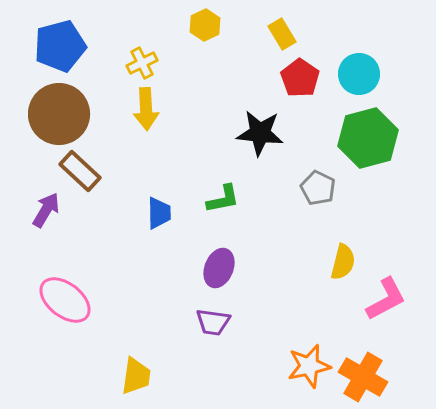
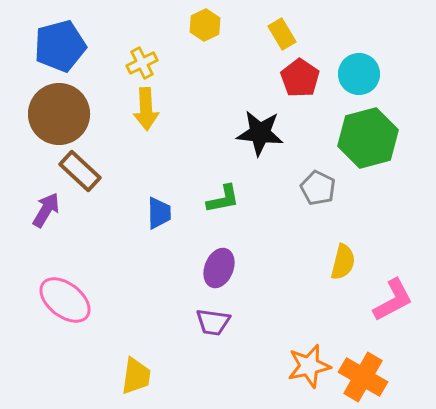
pink L-shape: moved 7 px right, 1 px down
